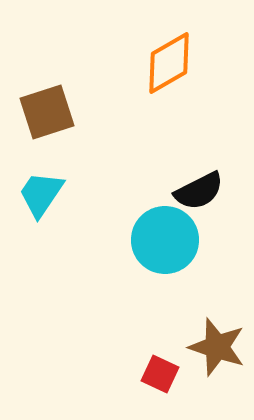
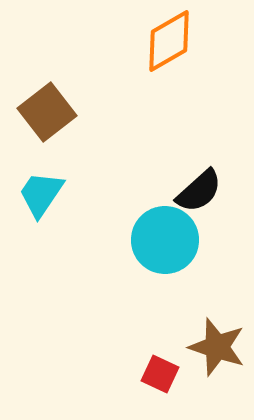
orange diamond: moved 22 px up
brown square: rotated 20 degrees counterclockwise
black semicircle: rotated 15 degrees counterclockwise
